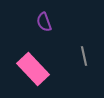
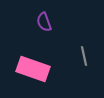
pink rectangle: rotated 28 degrees counterclockwise
